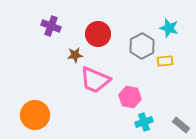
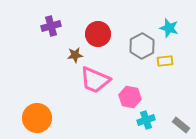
purple cross: rotated 36 degrees counterclockwise
orange circle: moved 2 px right, 3 px down
cyan cross: moved 2 px right, 2 px up
